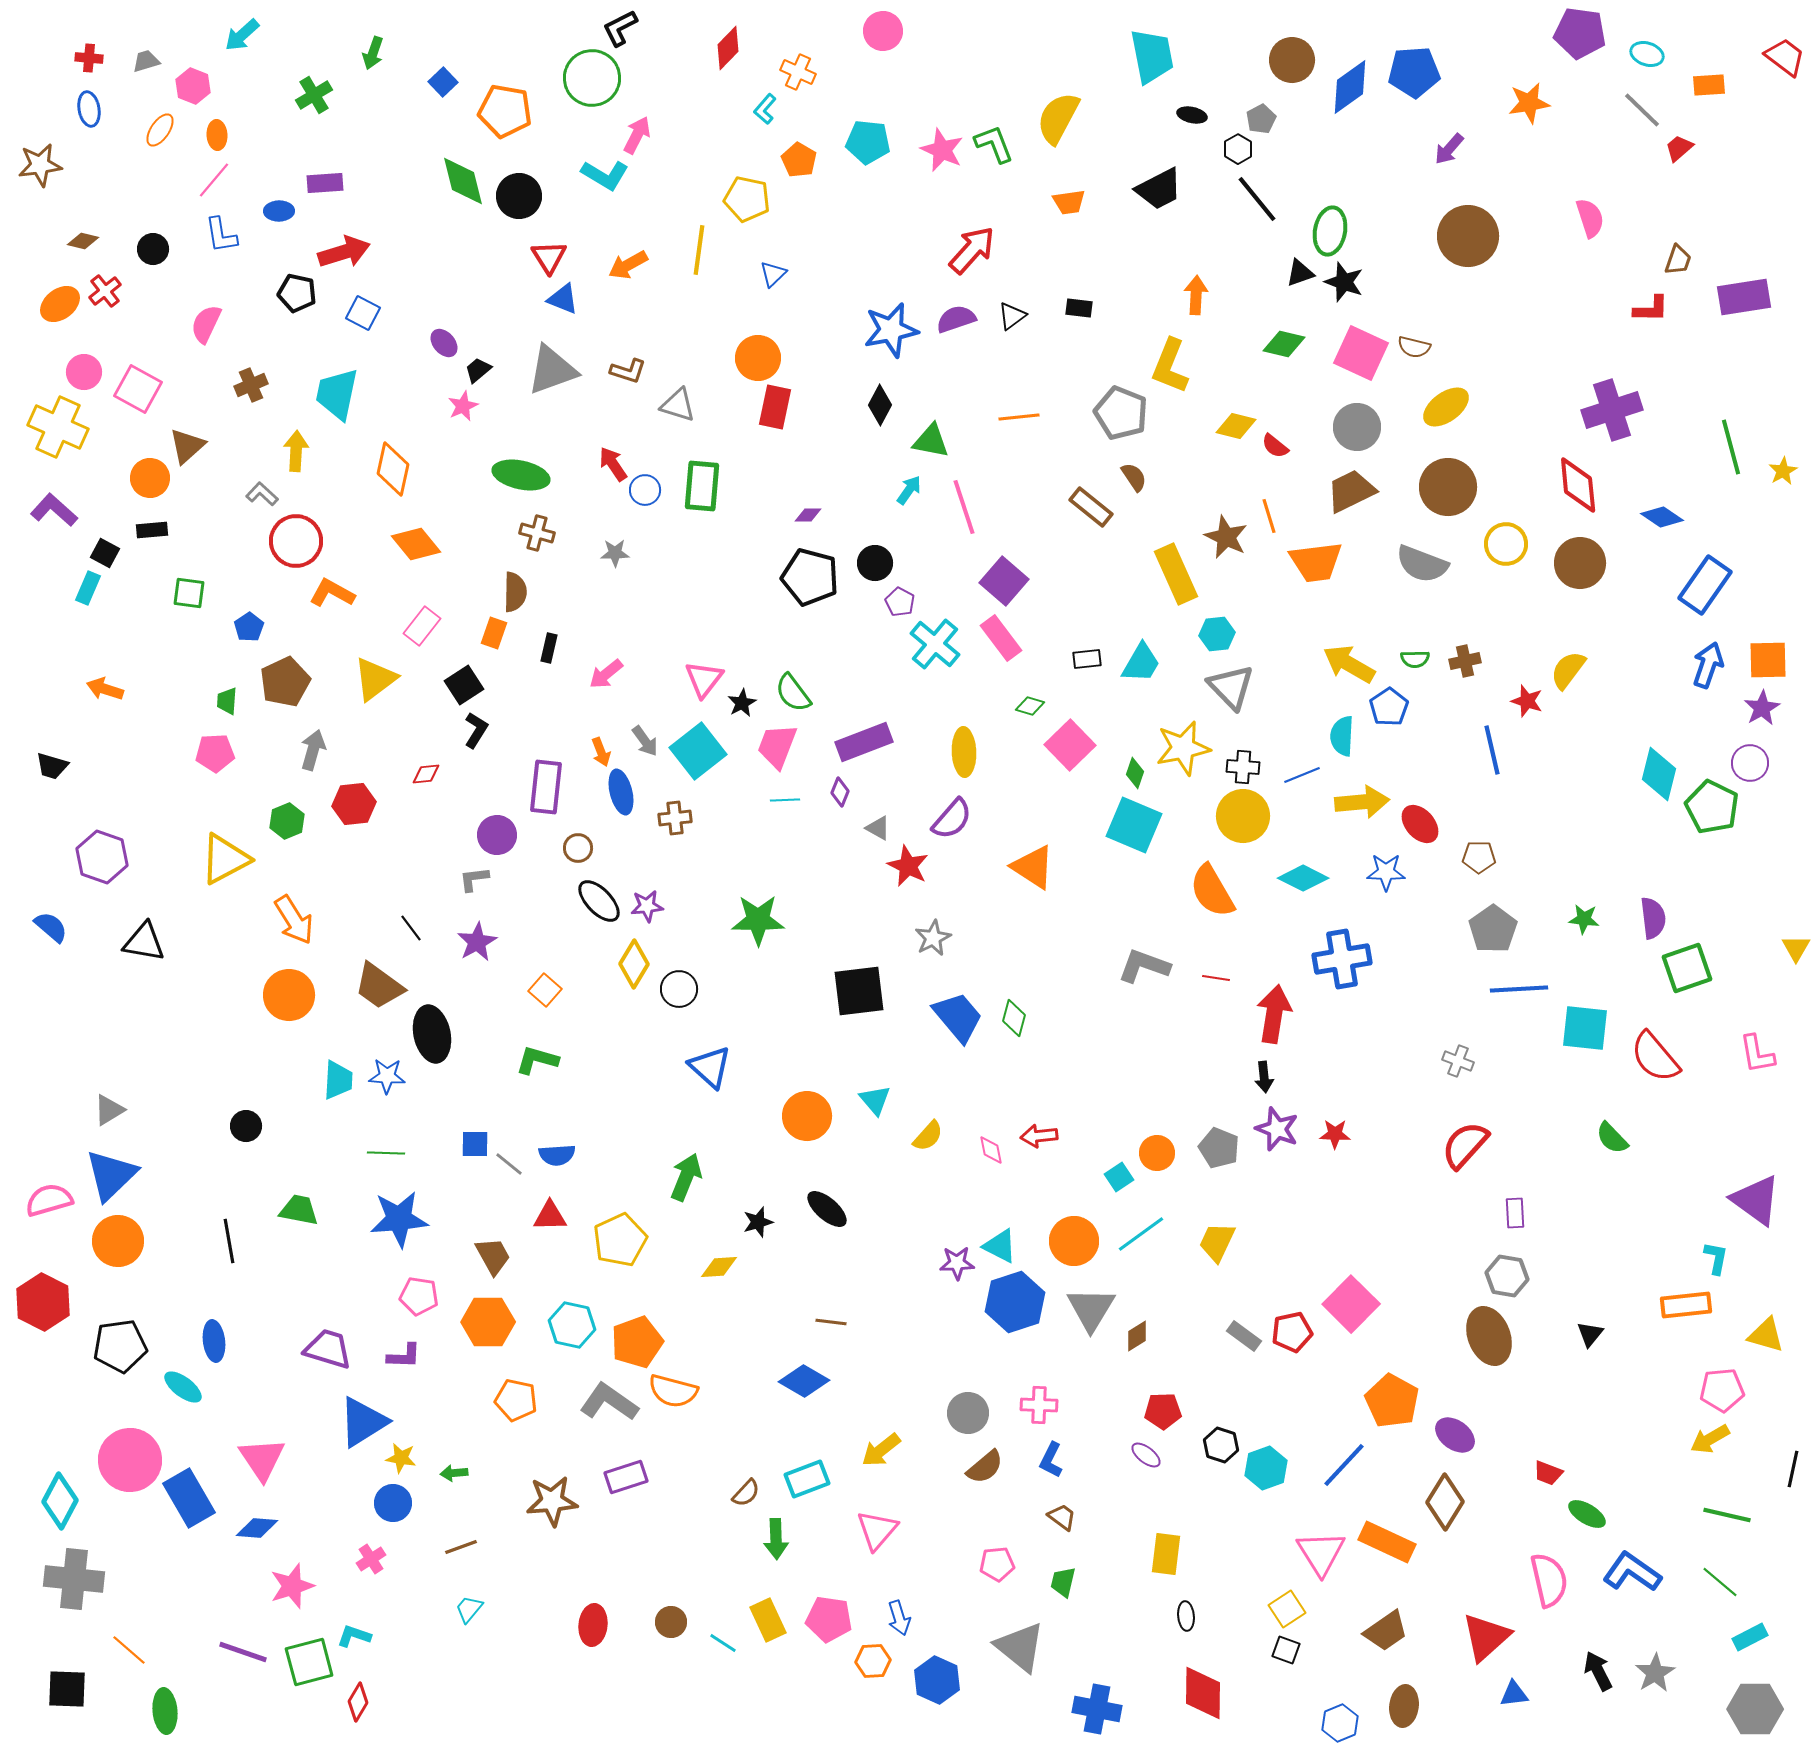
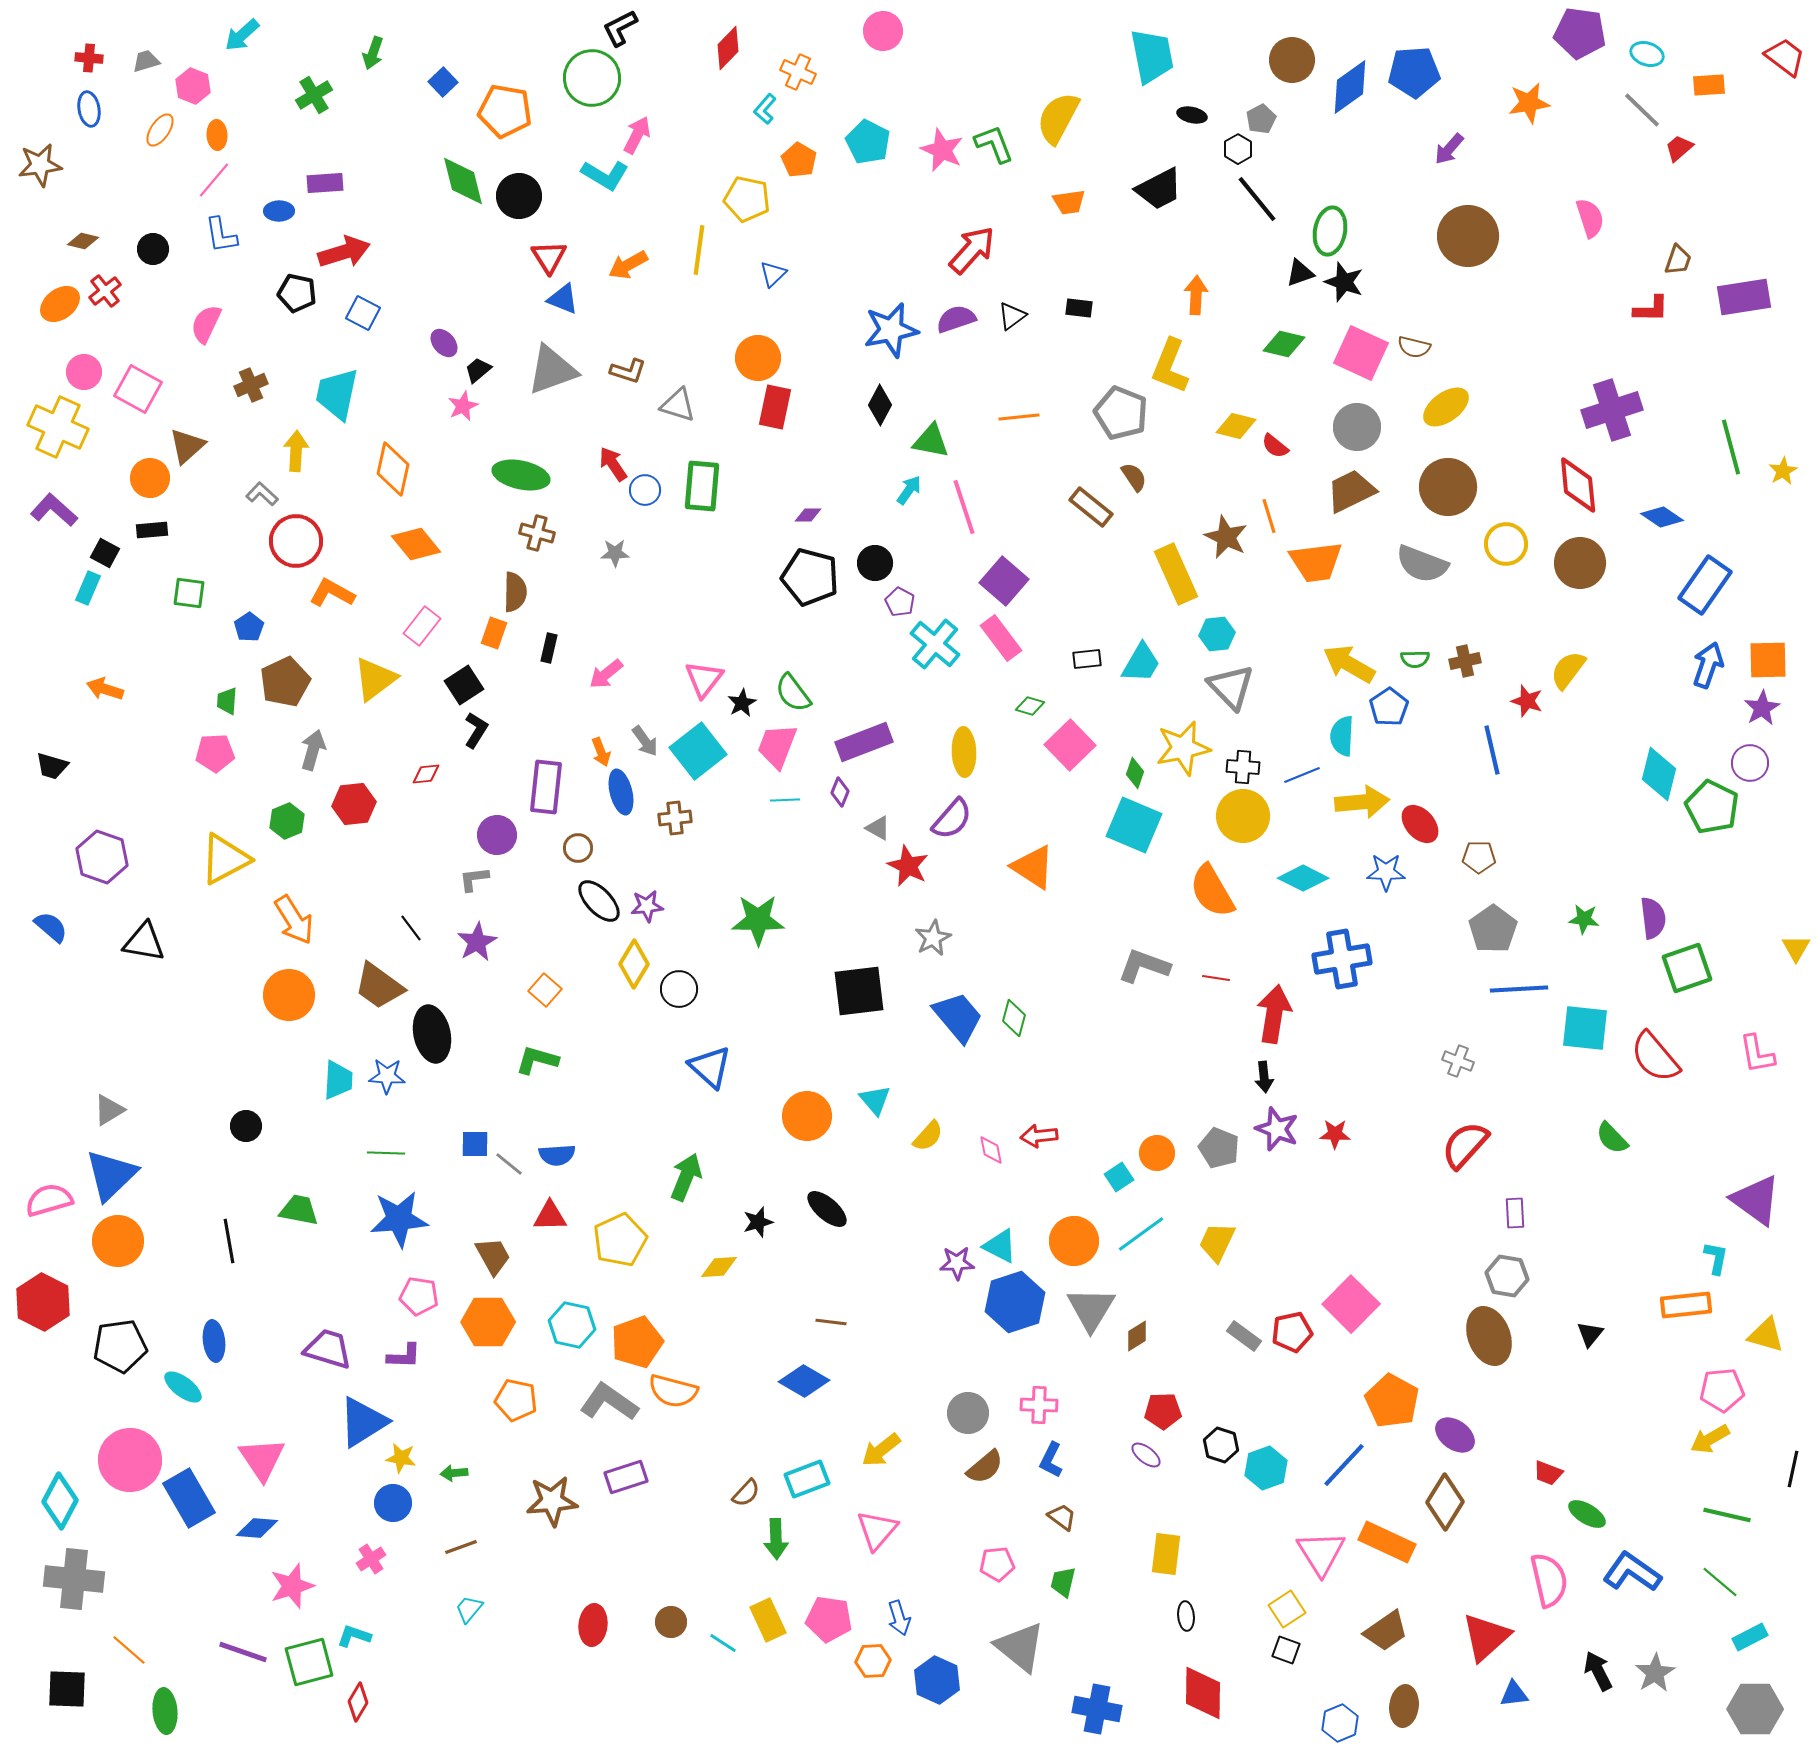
cyan pentagon at (868, 142): rotated 21 degrees clockwise
